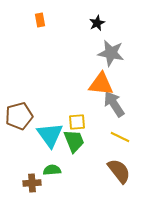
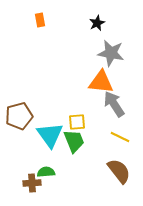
orange triangle: moved 2 px up
green semicircle: moved 6 px left, 2 px down
